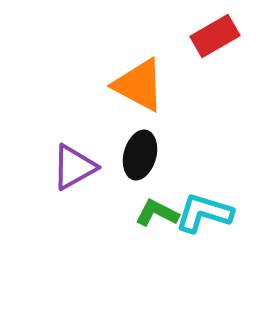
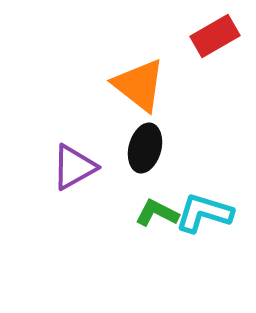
orange triangle: rotated 10 degrees clockwise
black ellipse: moved 5 px right, 7 px up
